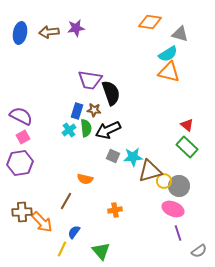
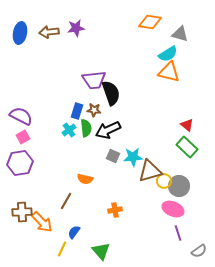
purple trapezoid: moved 4 px right; rotated 15 degrees counterclockwise
